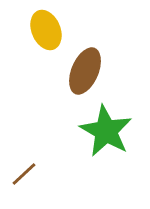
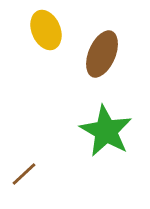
brown ellipse: moved 17 px right, 17 px up
